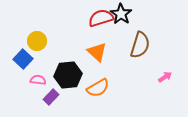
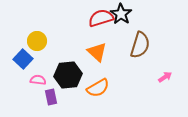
purple rectangle: rotated 56 degrees counterclockwise
